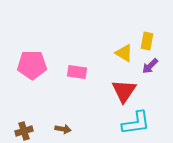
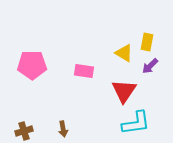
yellow rectangle: moved 1 px down
pink rectangle: moved 7 px right, 1 px up
brown arrow: rotated 70 degrees clockwise
